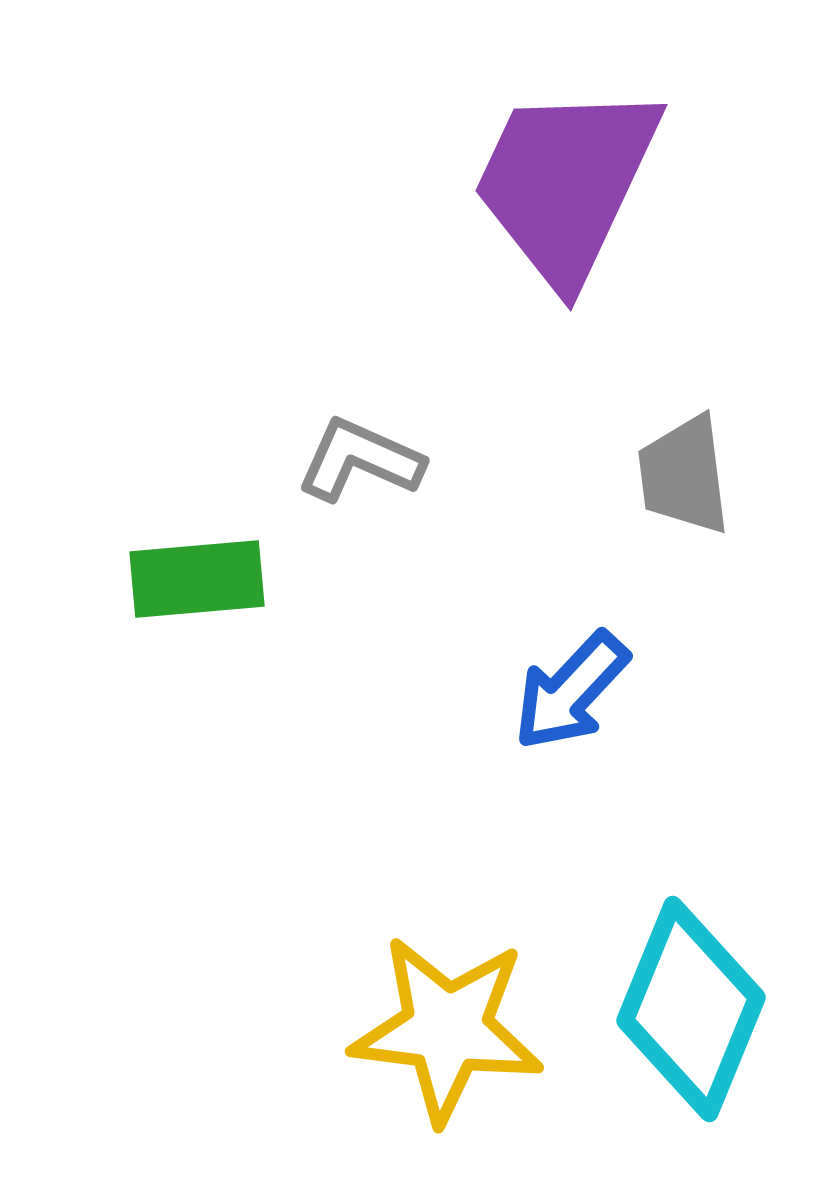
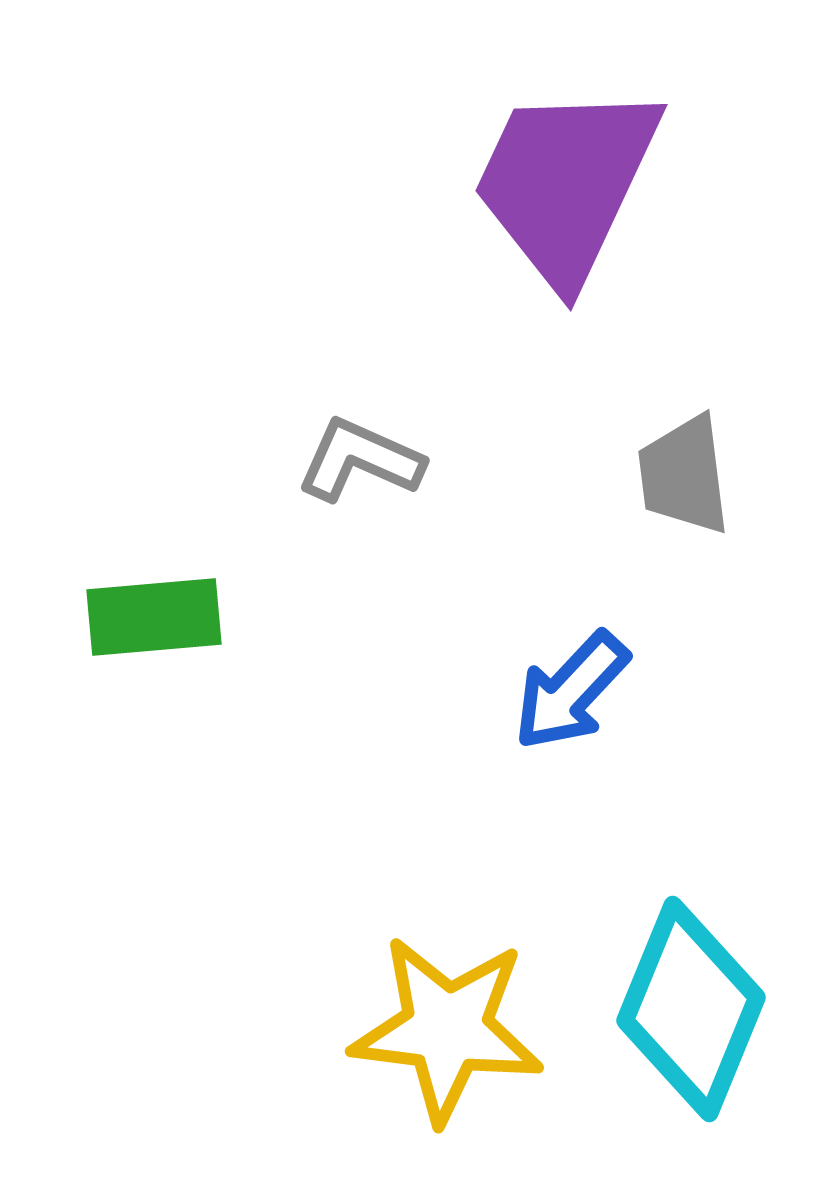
green rectangle: moved 43 px left, 38 px down
